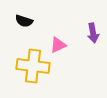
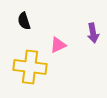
black semicircle: rotated 54 degrees clockwise
yellow cross: moved 3 px left, 1 px down
